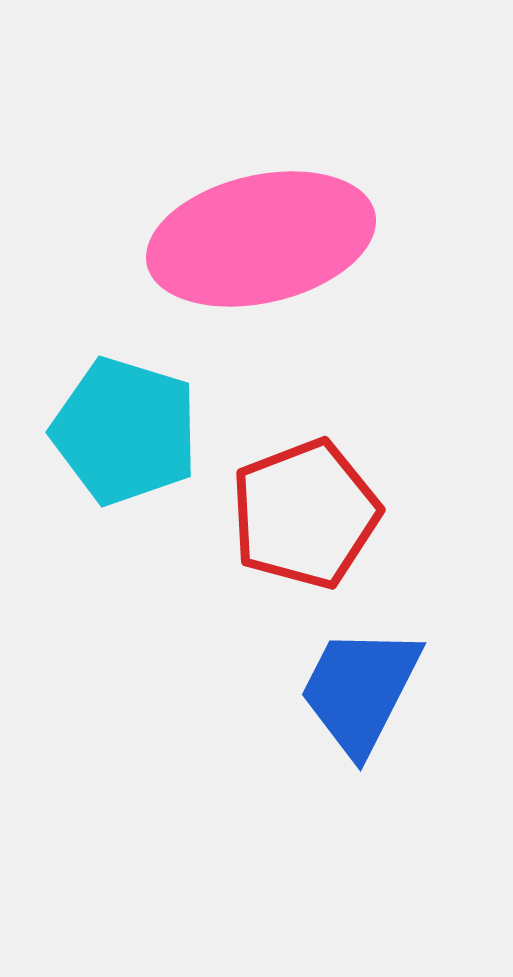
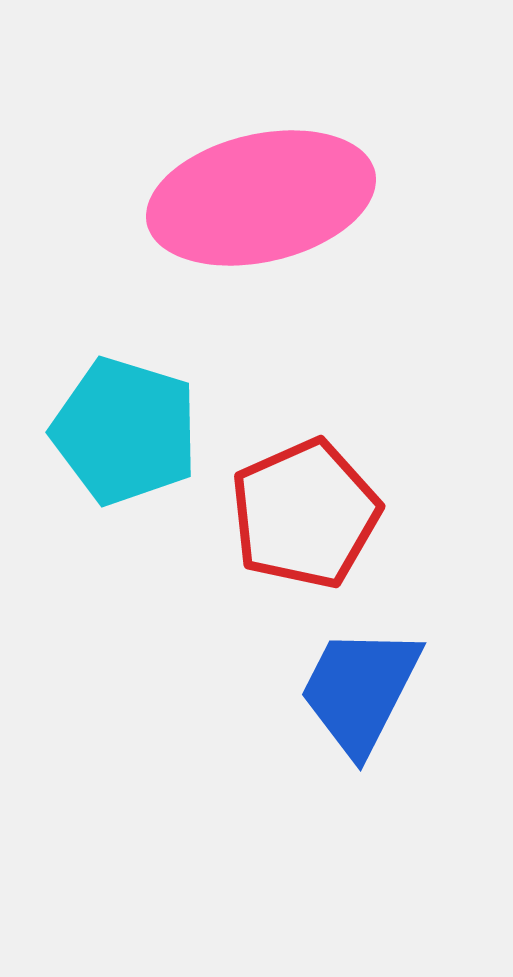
pink ellipse: moved 41 px up
red pentagon: rotated 3 degrees counterclockwise
